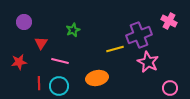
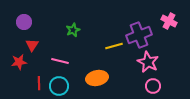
red triangle: moved 9 px left, 2 px down
yellow line: moved 1 px left, 3 px up
pink circle: moved 17 px left, 2 px up
